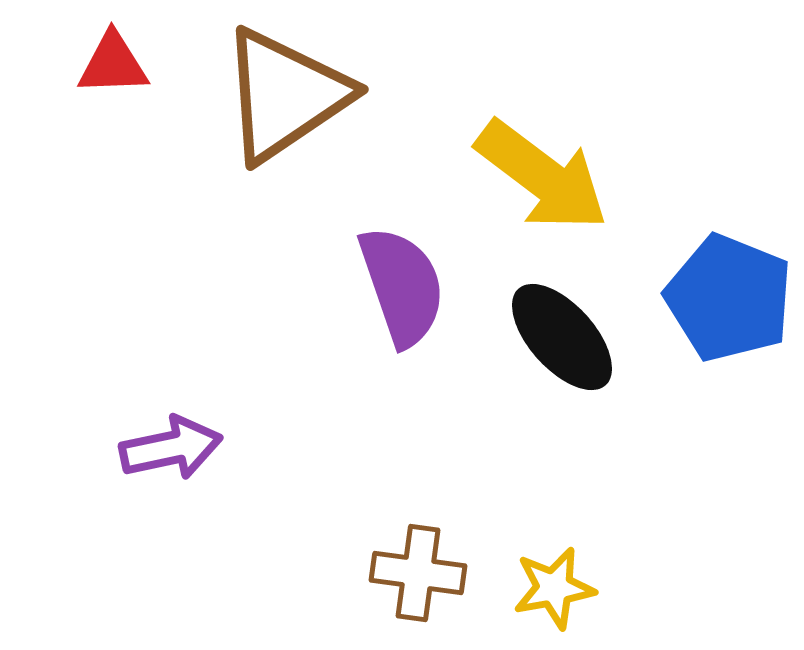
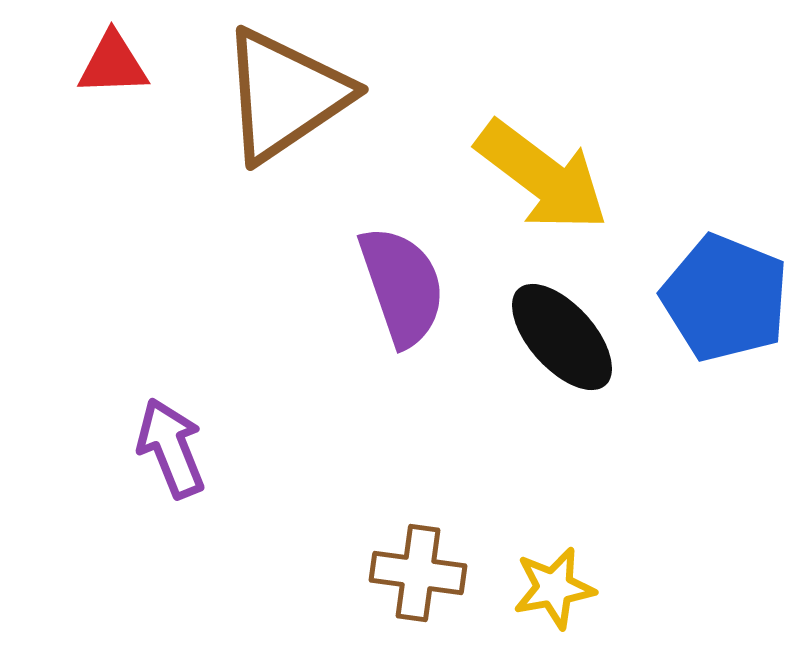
blue pentagon: moved 4 px left
purple arrow: rotated 100 degrees counterclockwise
